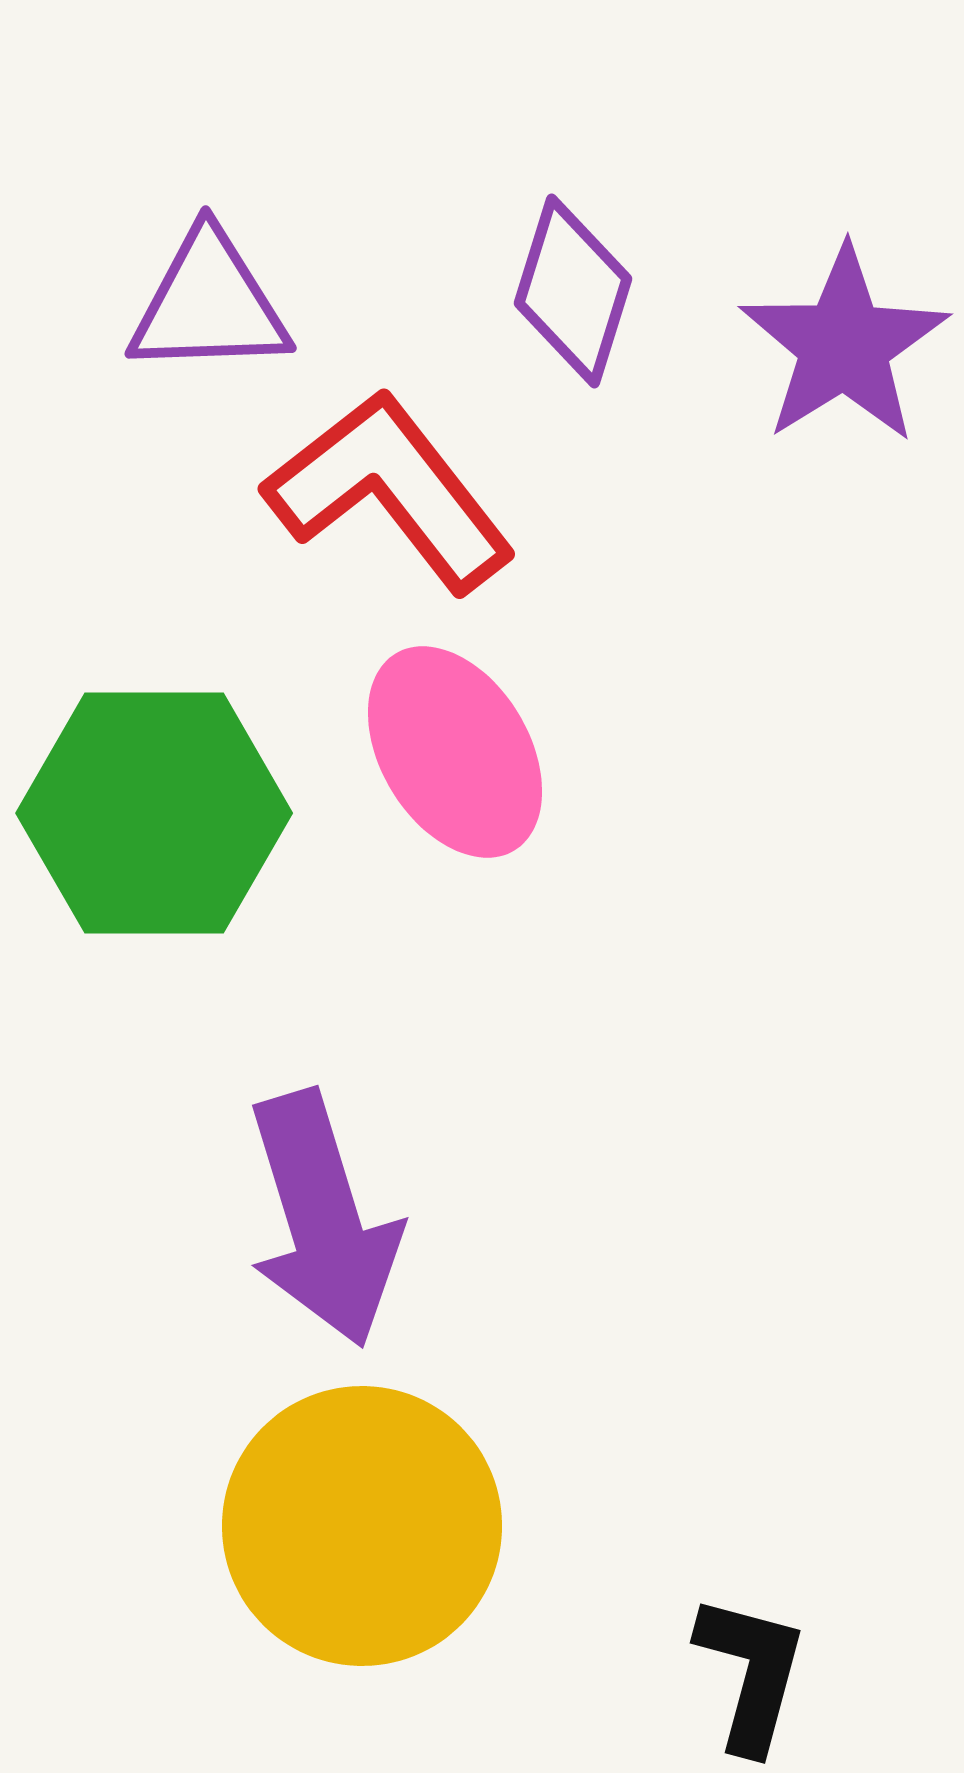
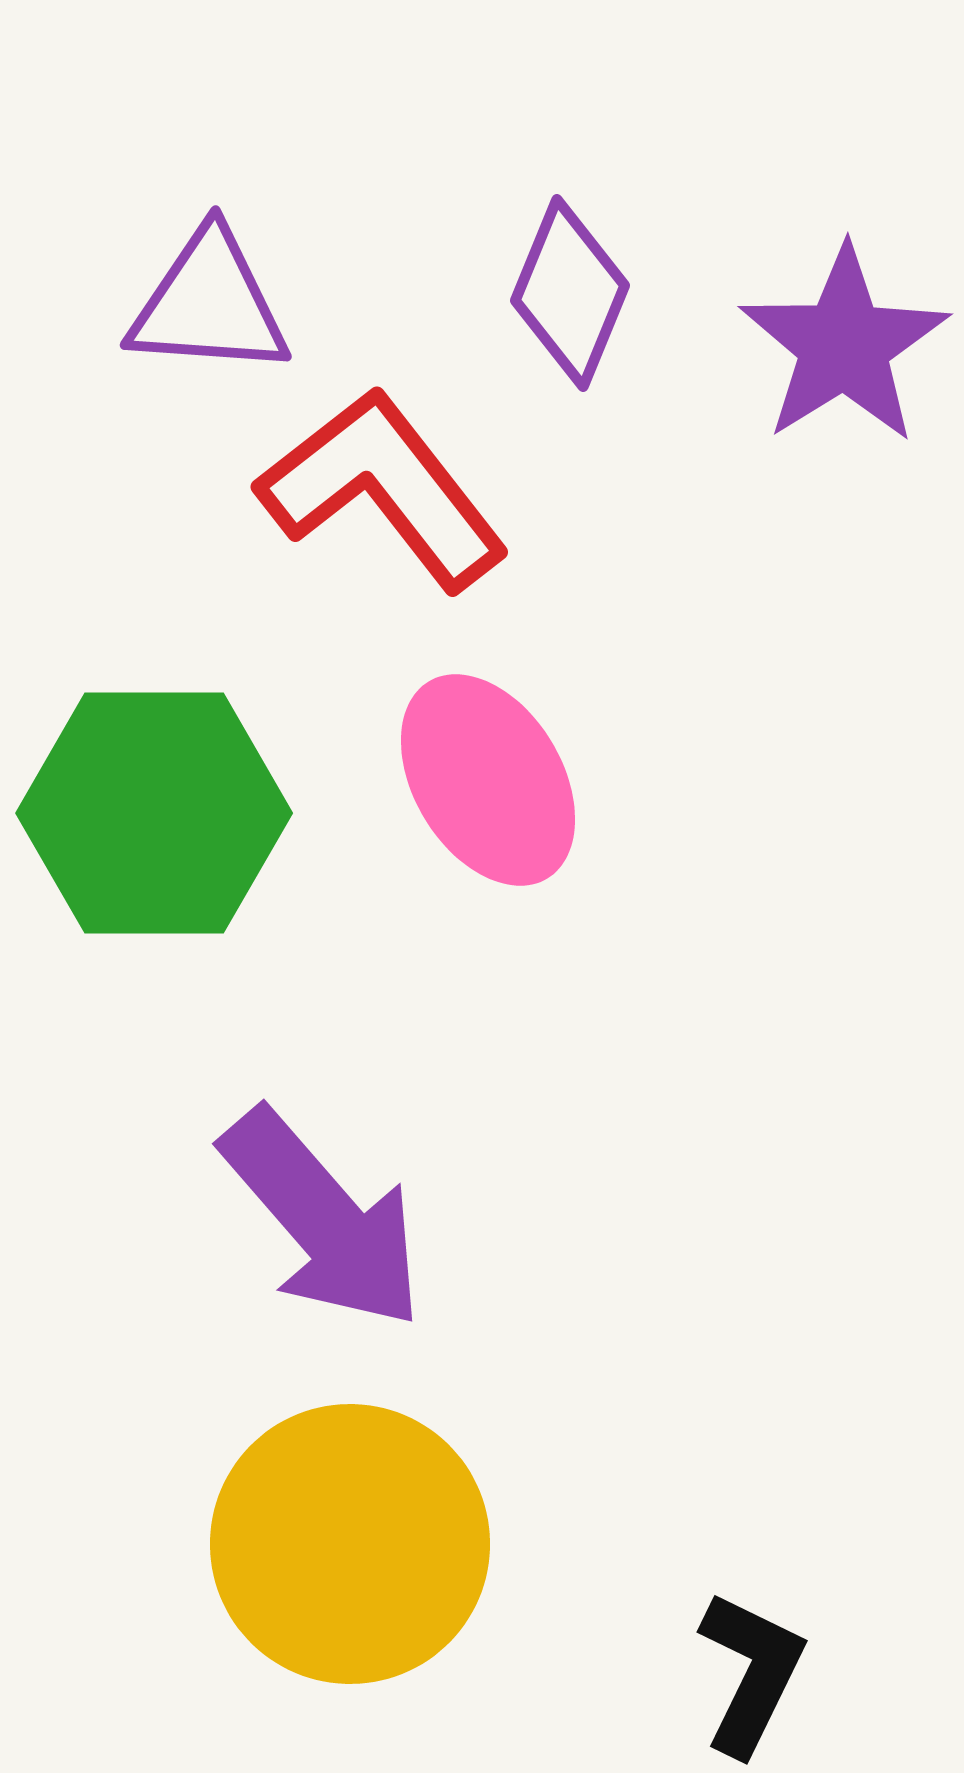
purple diamond: moved 3 px left, 2 px down; rotated 5 degrees clockwise
purple triangle: rotated 6 degrees clockwise
red L-shape: moved 7 px left, 2 px up
pink ellipse: moved 33 px right, 28 px down
purple arrow: rotated 24 degrees counterclockwise
yellow circle: moved 12 px left, 18 px down
black L-shape: rotated 11 degrees clockwise
